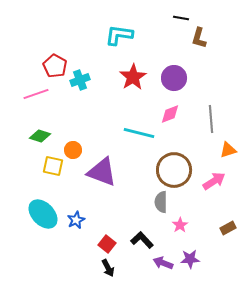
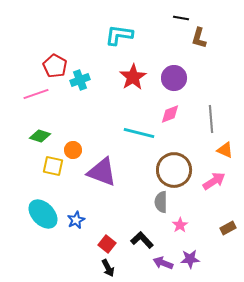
orange triangle: moved 3 px left; rotated 42 degrees clockwise
